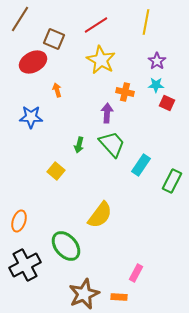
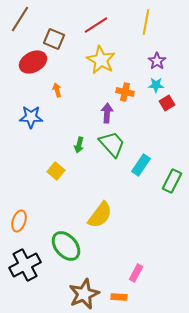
red square: rotated 35 degrees clockwise
